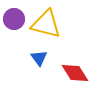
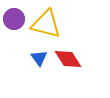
red diamond: moved 7 px left, 14 px up
